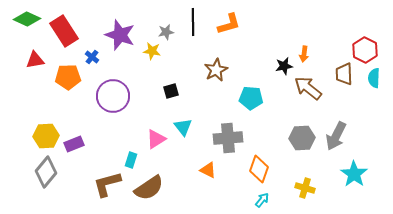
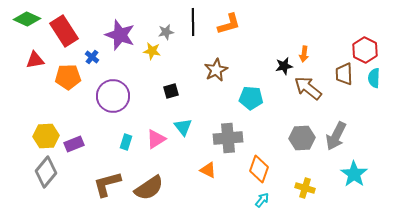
cyan rectangle: moved 5 px left, 18 px up
